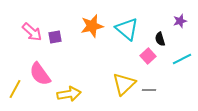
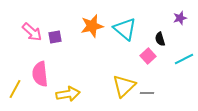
purple star: moved 3 px up
cyan triangle: moved 2 px left
cyan line: moved 2 px right
pink semicircle: rotated 30 degrees clockwise
yellow triangle: moved 2 px down
gray line: moved 2 px left, 3 px down
yellow arrow: moved 1 px left
